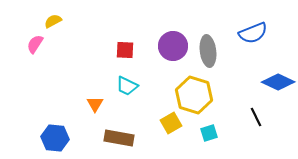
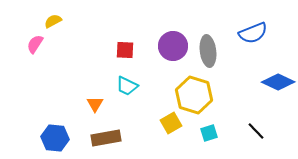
black line: moved 14 px down; rotated 18 degrees counterclockwise
brown rectangle: moved 13 px left; rotated 20 degrees counterclockwise
